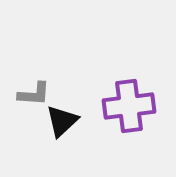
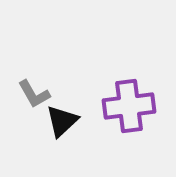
gray L-shape: rotated 56 degrees clockwise
